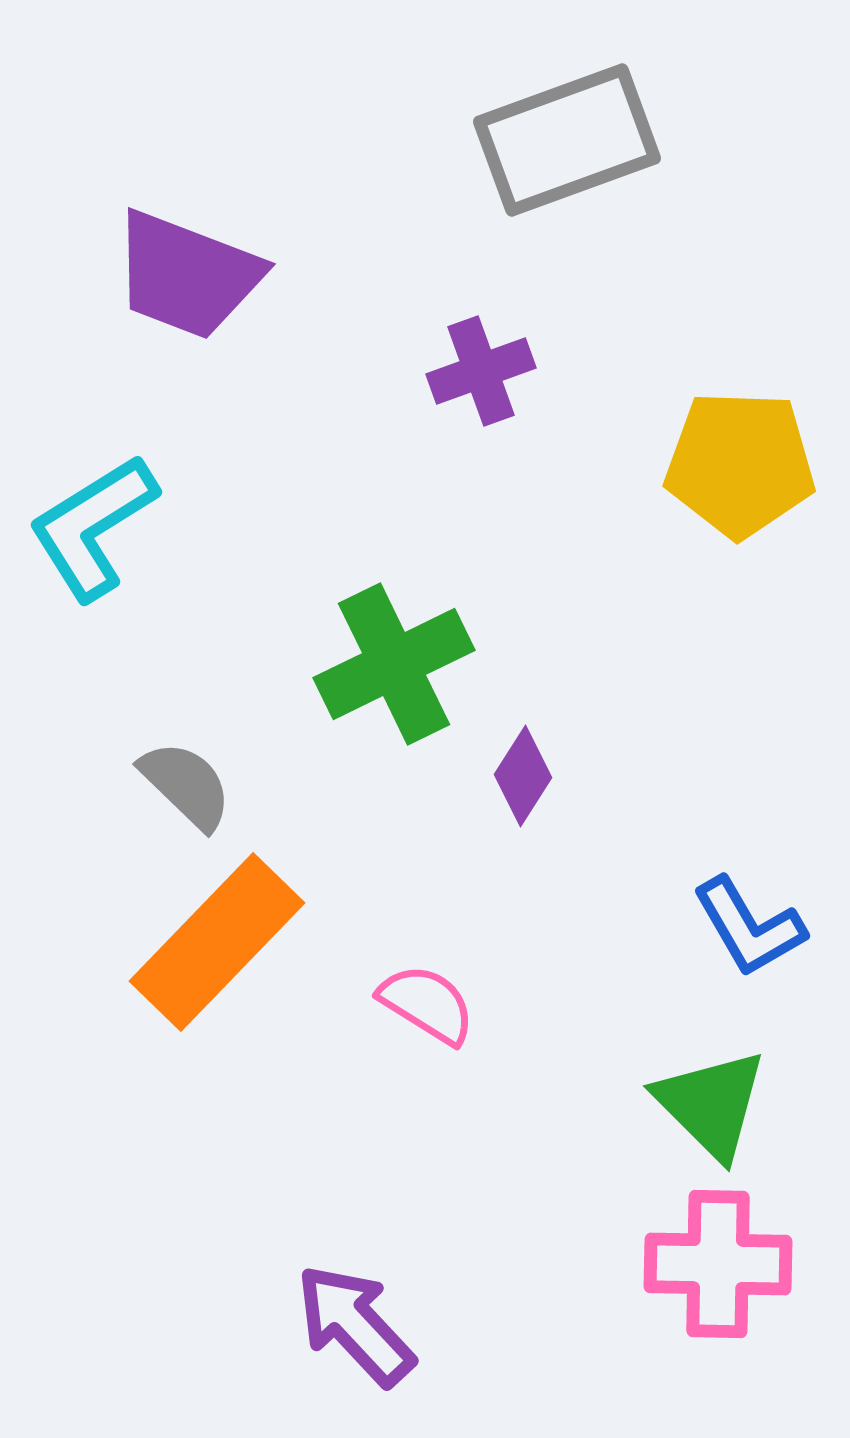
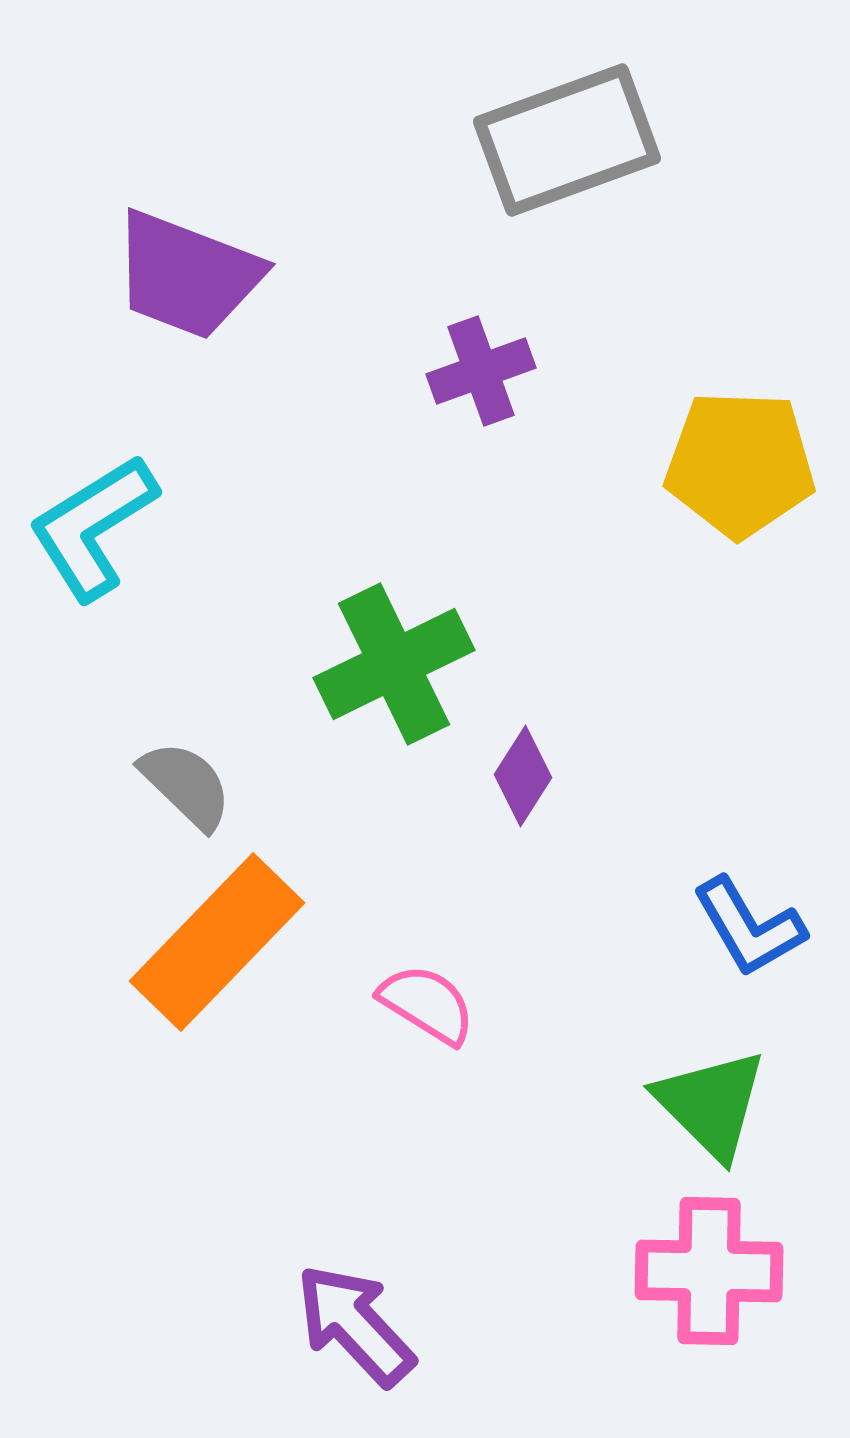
pink cross: moved 9 px left, 7 px down
